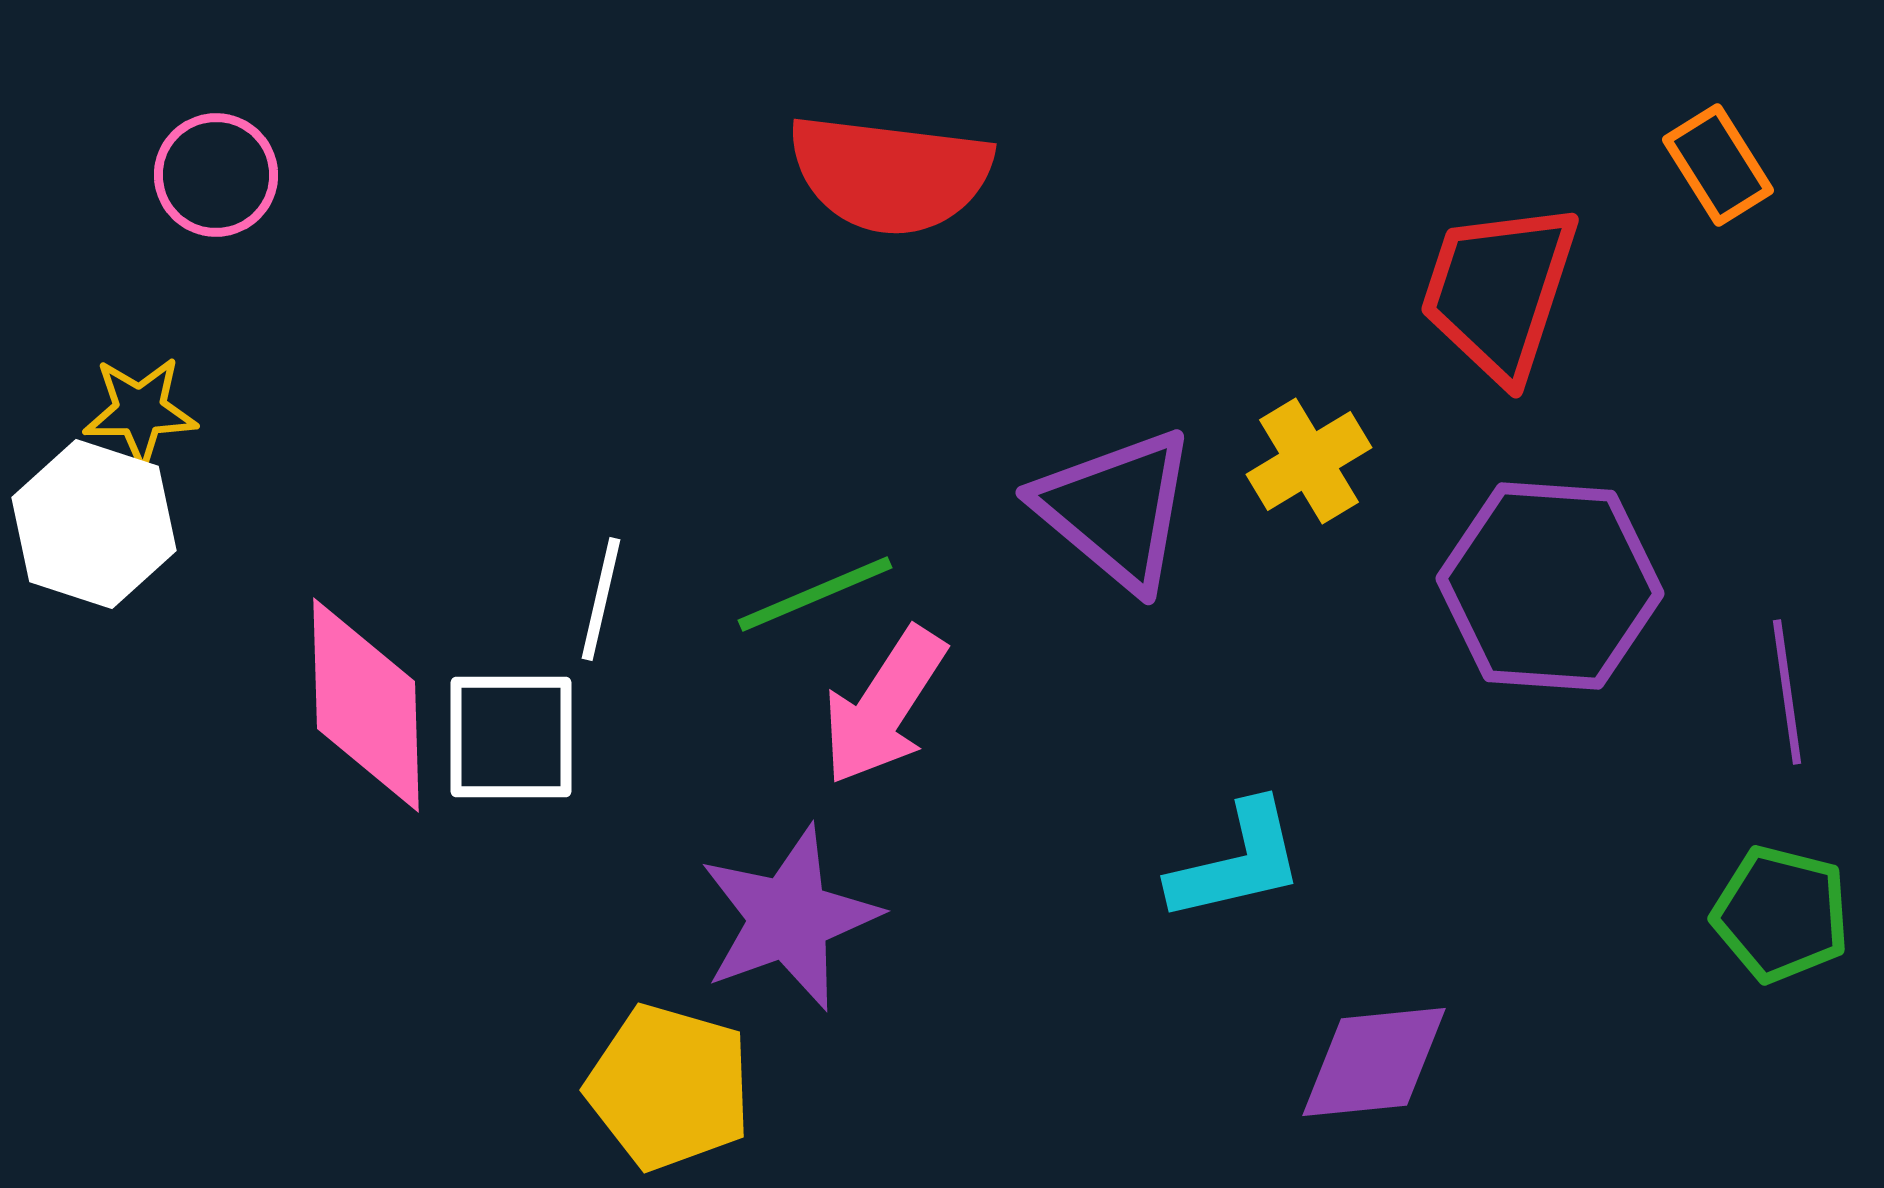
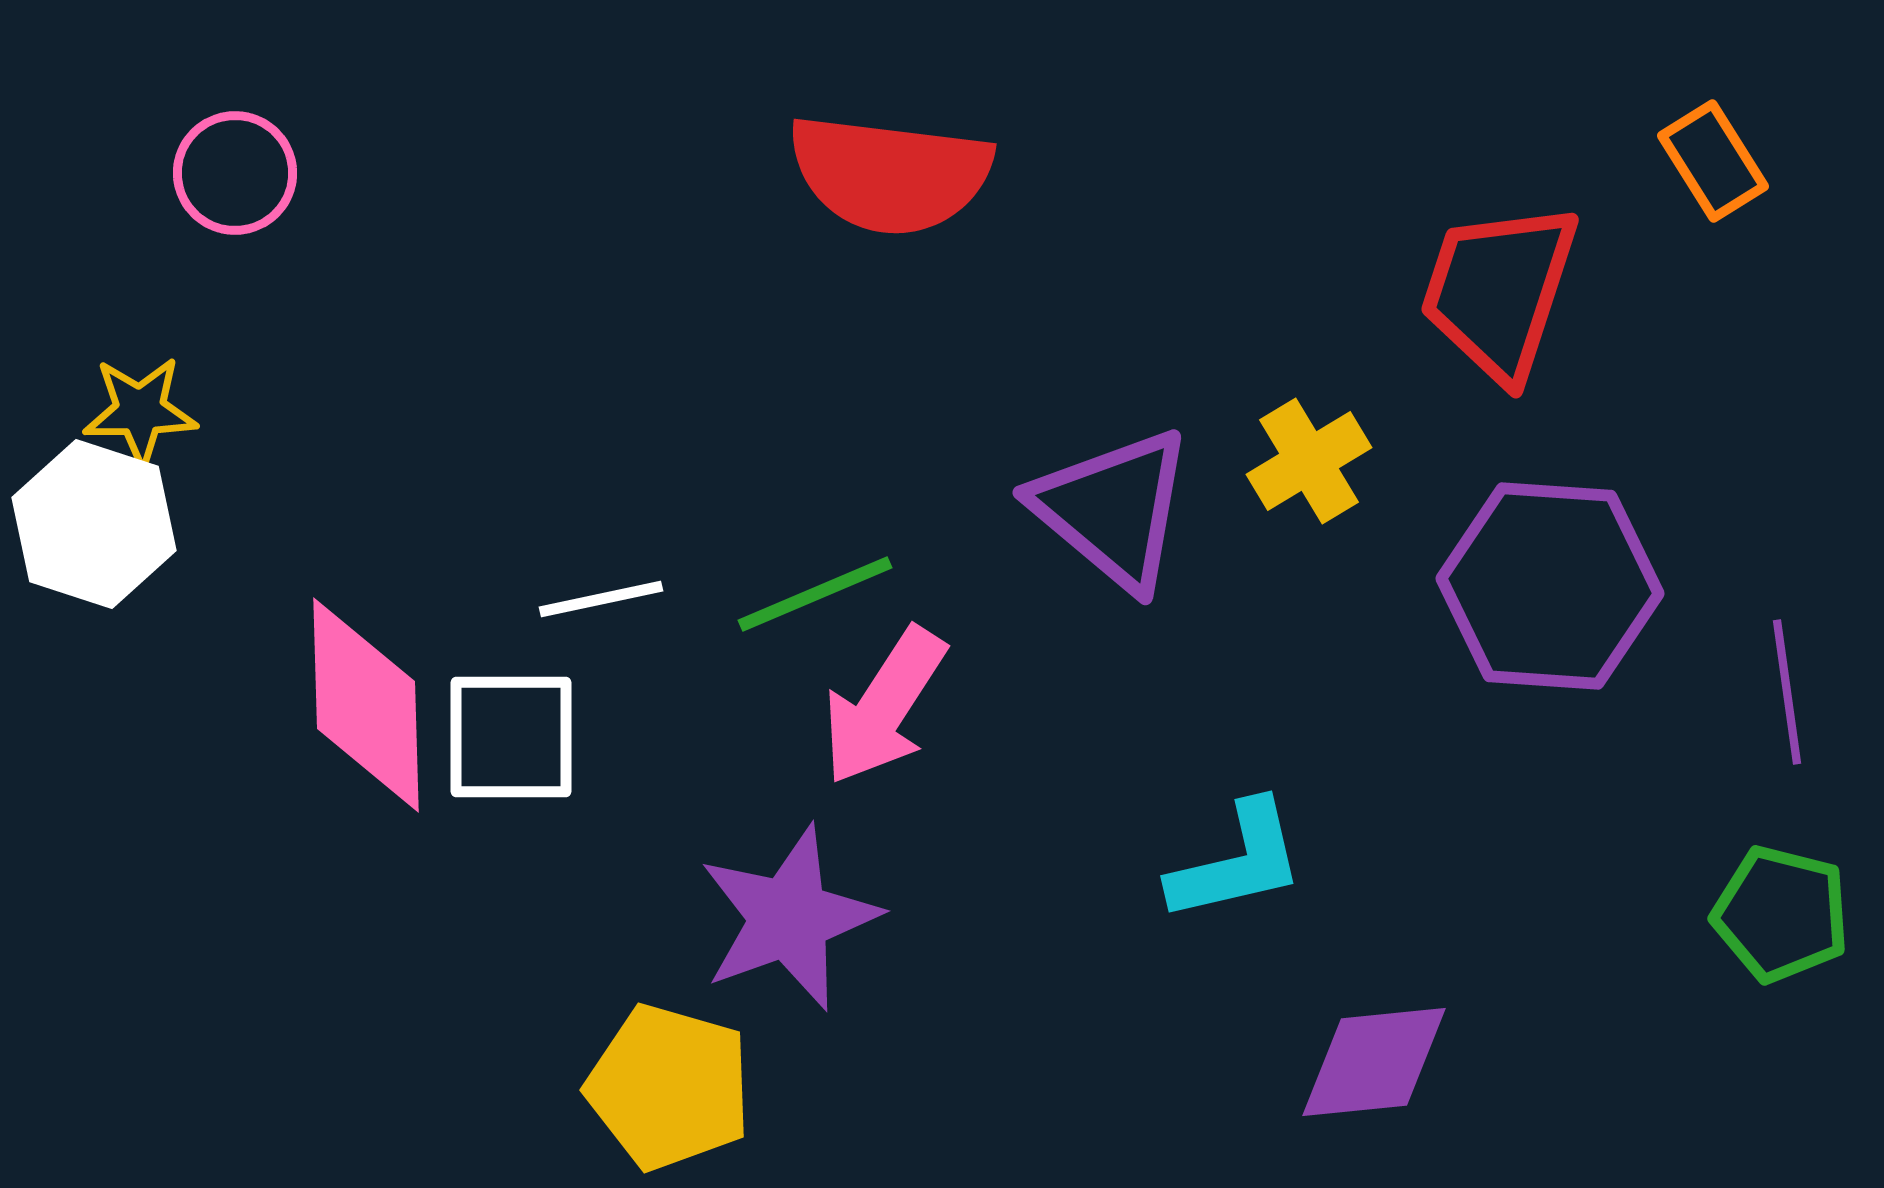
orange rectangle: moved 5 px left, 4 px up
pink circle: moved 19 px right, 2 px up
purple triangle: moved 3 px left
white line: rotated 65 degrees clockwise
